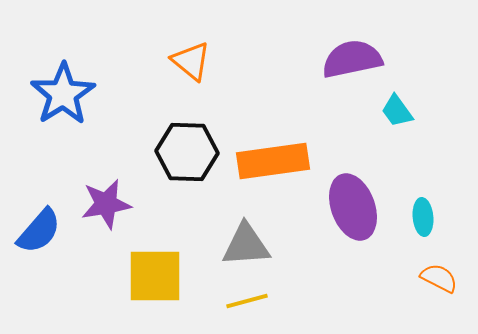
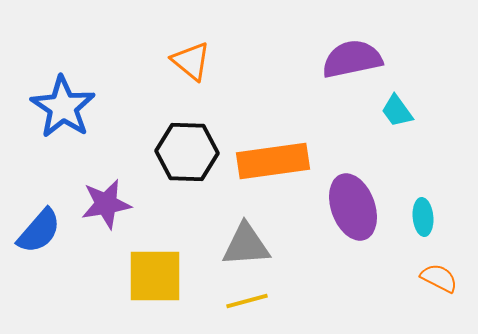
blue star: moved 13 px down; rotated 6 degrees counterclockwise
